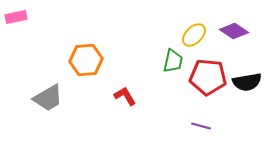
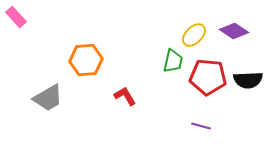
pink rectangle: rotated 60 degrees clockwise
black semicircle: moved 1 px right, 2 px up; rotated 8 degrees clockwise
